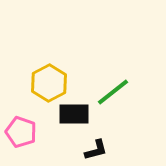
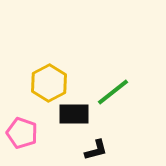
pink pentagon: moved 1 px right, 1 px down
